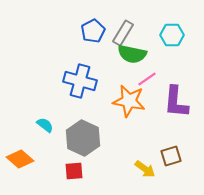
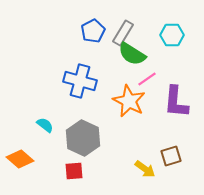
green semicircle: rotated 20 degrees clockwise
orange star: rotated 16 degrees clockwise
